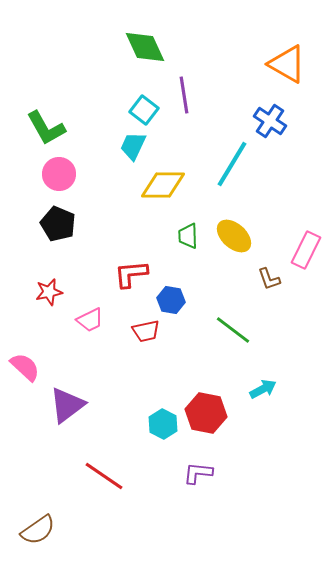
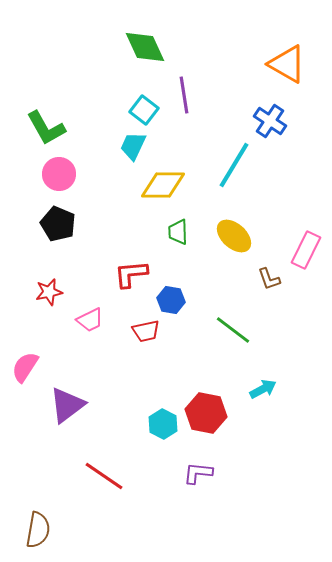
cyan line: moved 2 px right, 1 px down
green trapezoid: moved 10 px left, 4 px up
pink semicircle: rotated 100 degrees counterclockwise
brown semicircle: rotated 45 degrees counterclockwise
